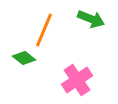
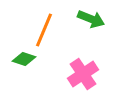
green diamond: moved 1 px down; rotated 20 degrees counterclockwise
pink cross: moved 6 px right, 6 px up
